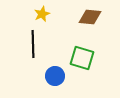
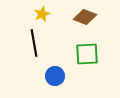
brown diamond: moved 5 px left; rotated 15 degrees clockwise
black line: moved 1 px right, 1 px up; rotated 8 degrees counterclockwise
green square: moved 5 px right, 4 px up; rotated 20 degrees counterclockwise
